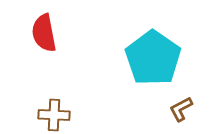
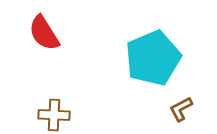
red semicircle: rotated 21 degrees counterclockwise
cyan pentagon: rotated 14 degrees clockwise
